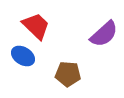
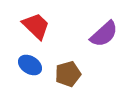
blue ellipse: moved 7 px right, 9 px down
brown pentagon: rotated 20 degrees counterclockwise
